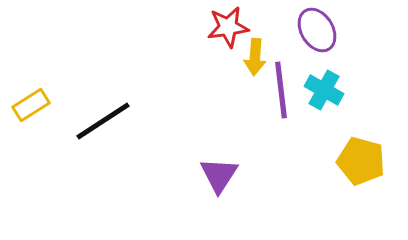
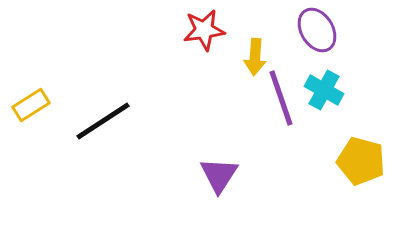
red star: moved 24 px left, 3 px down
purple line: moved 8 px down; rotated 12 degrees counterclockwise
